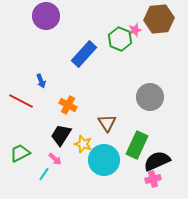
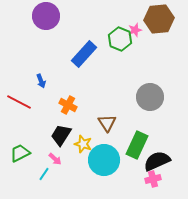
red line: moved 2 px left, 1 px down
